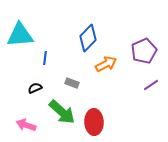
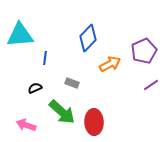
orange arrow: moved 4 px right
